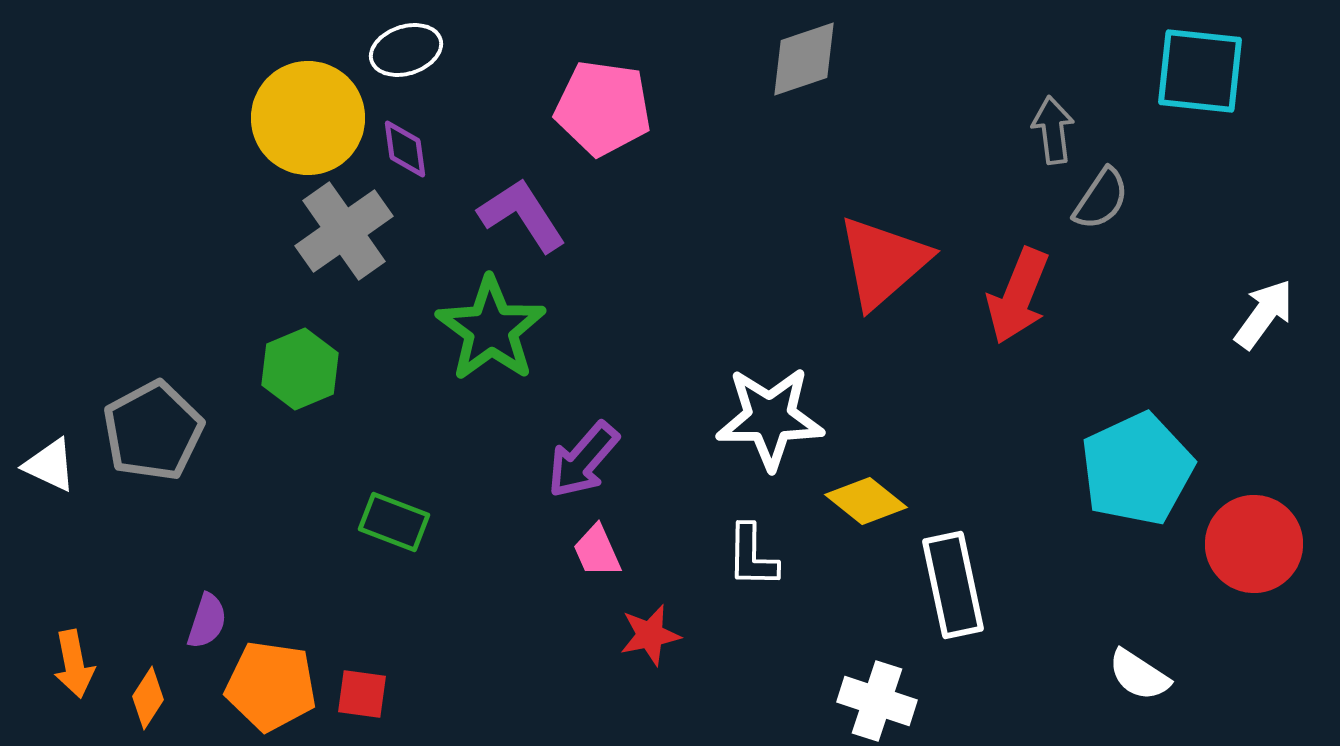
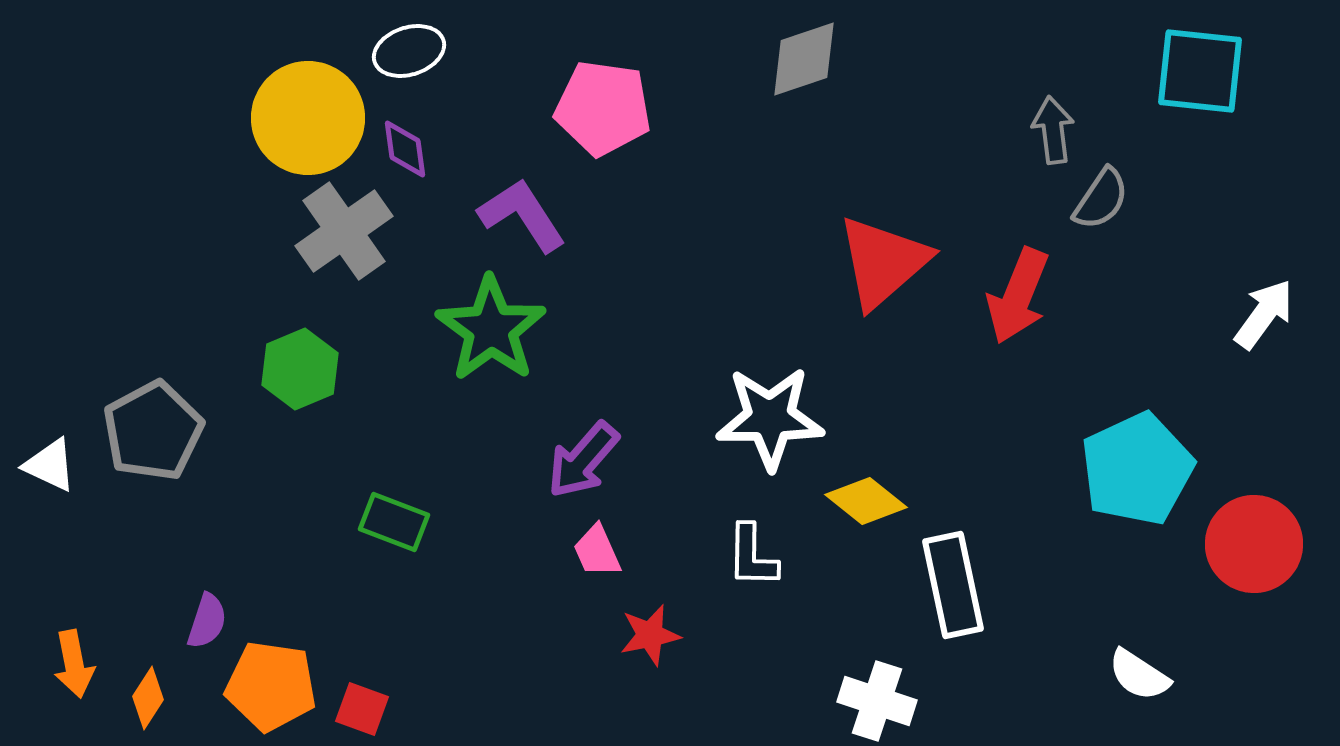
white ellipse: moved 3 px right, 1 px down
red square: moved 15 px down; rotated 12 degrees clockwise
